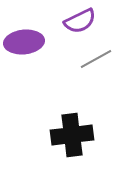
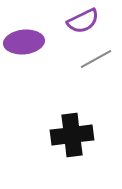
purple semicircle: moved 3 px right
